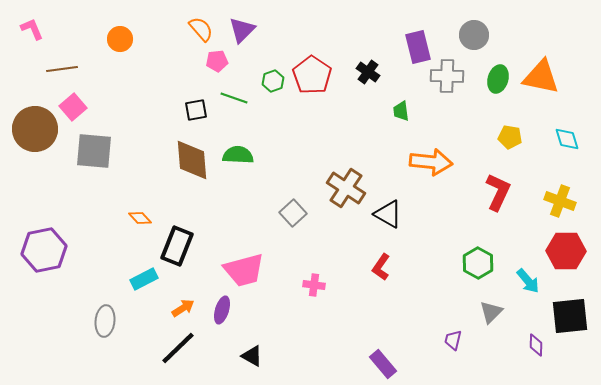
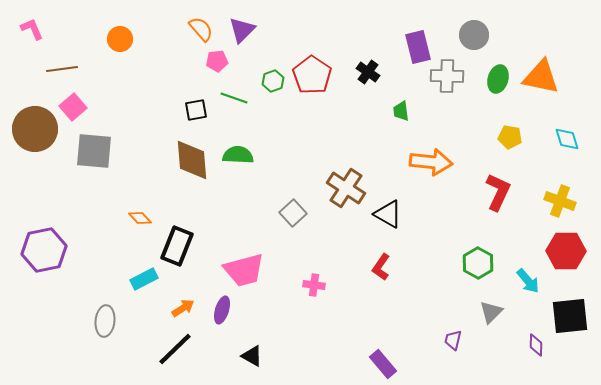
black line at (178, 348): moved 3 px left, 1 px down
